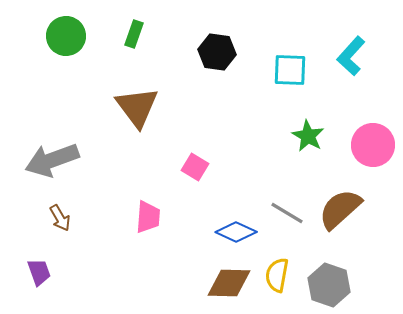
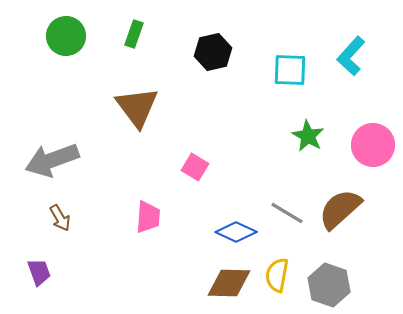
black hexagon: moved 4 px left; rotated 21 degrees counterclockwise
